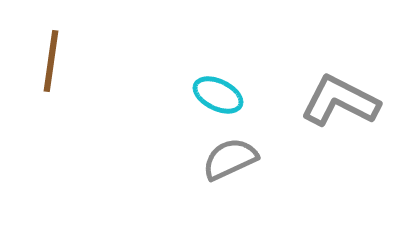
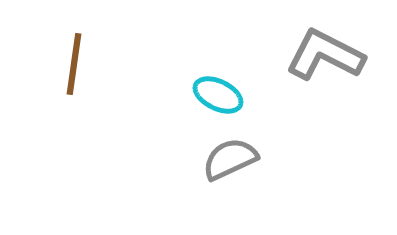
brown line: moved 23 px right, 3 px down
gray L-shape: moved 15 px left, 46 px up
